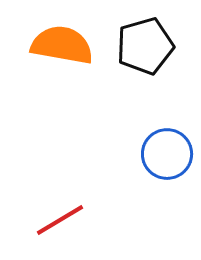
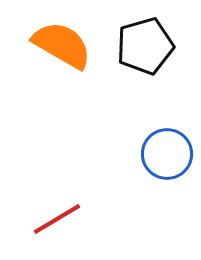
orange semicircle: rotated 20 degrees clockwise
red line: moved 3 px left, 1 px up
